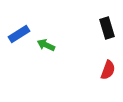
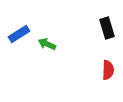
green arrow: moved 1 px right, 1 px up
red semicircle: rotated 18 degrees counterclockwise
